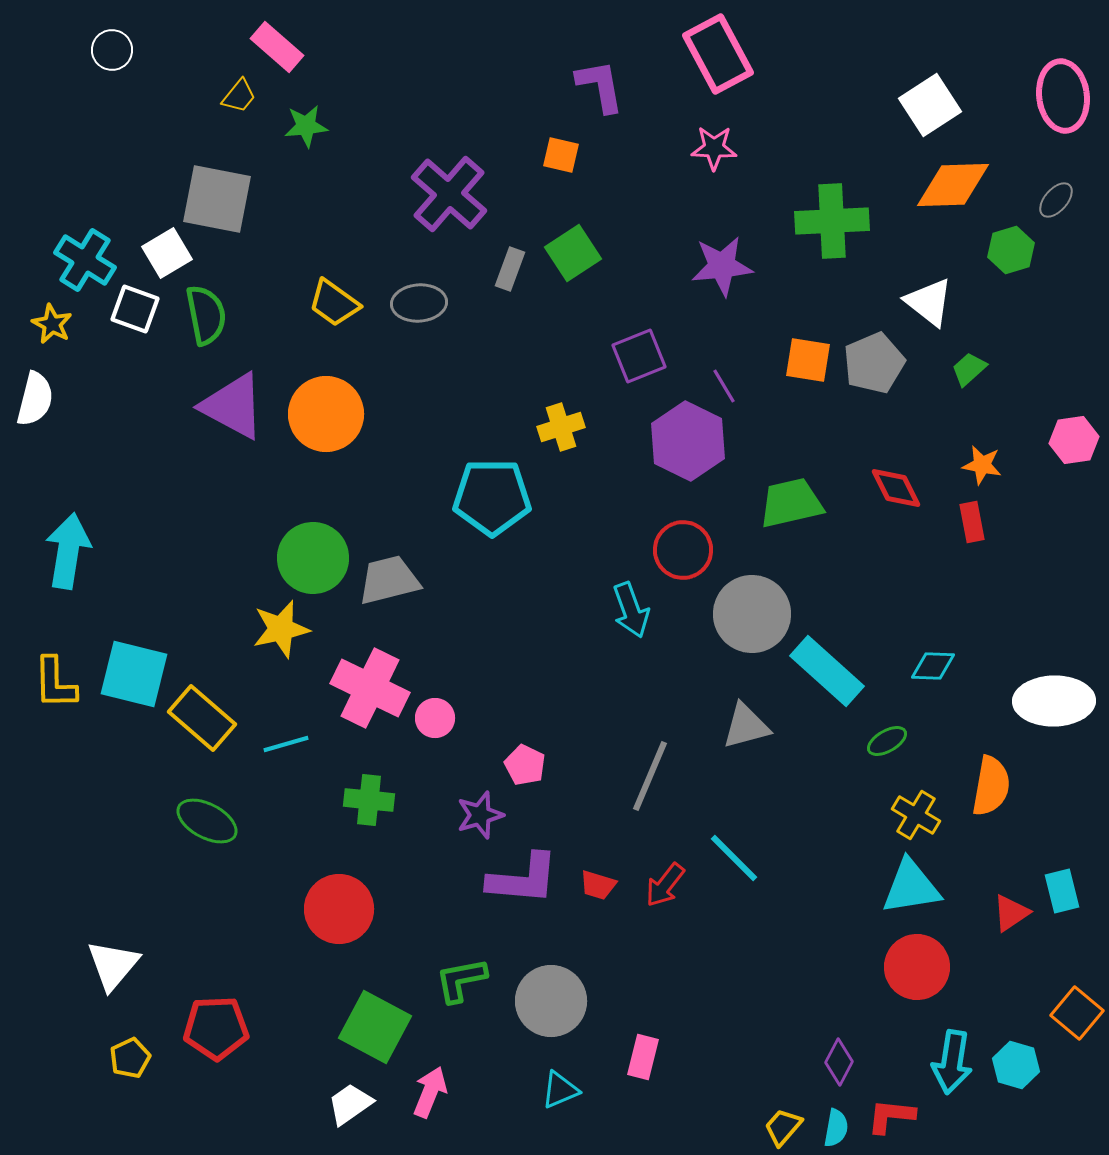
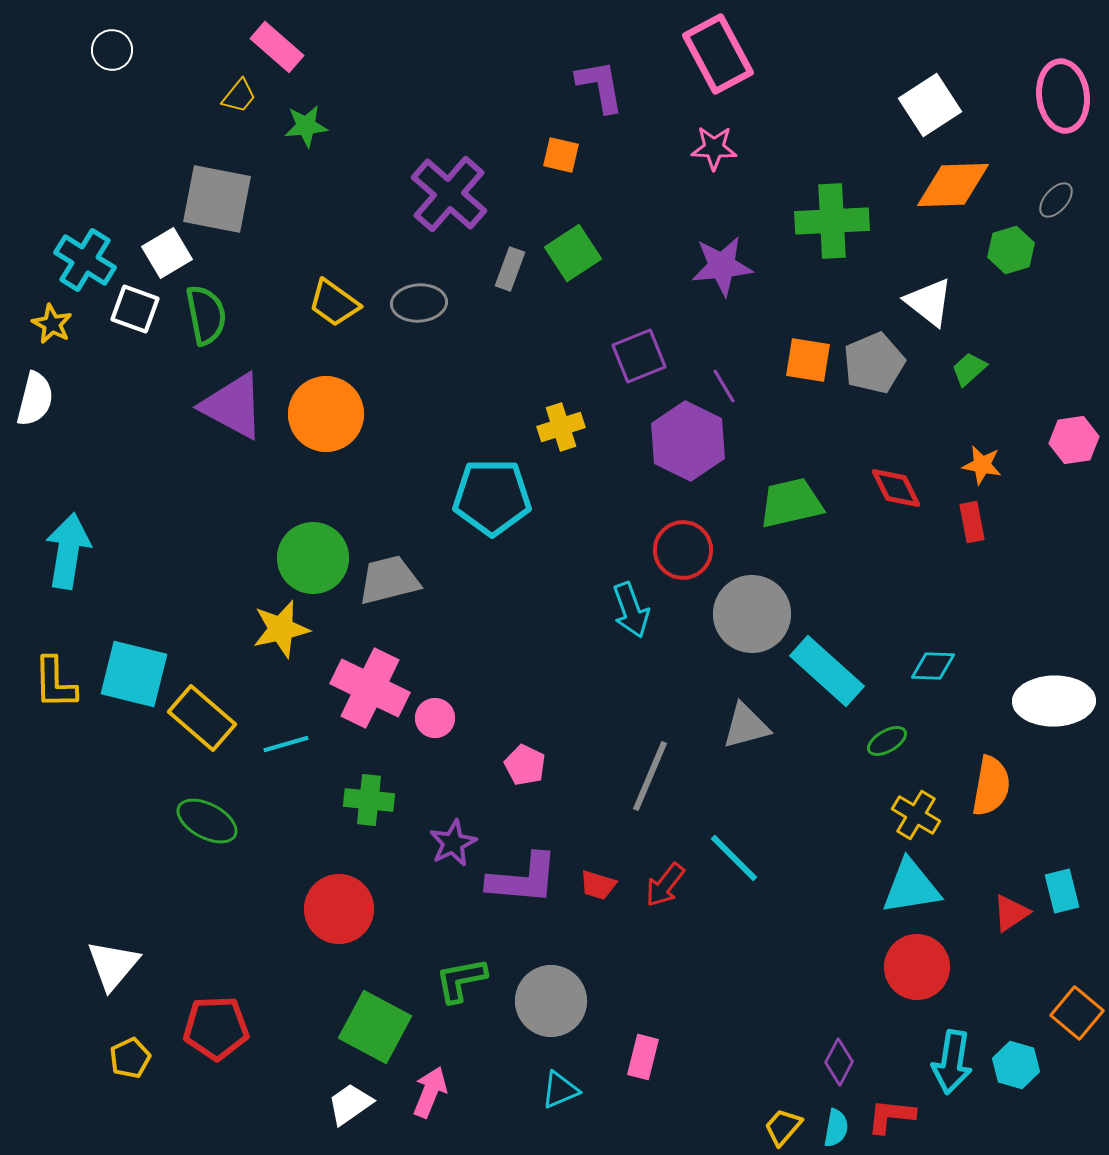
purple star at (480, 815): moved 27 px left, 28 px down; rotated 9 degrees counterclockwise
